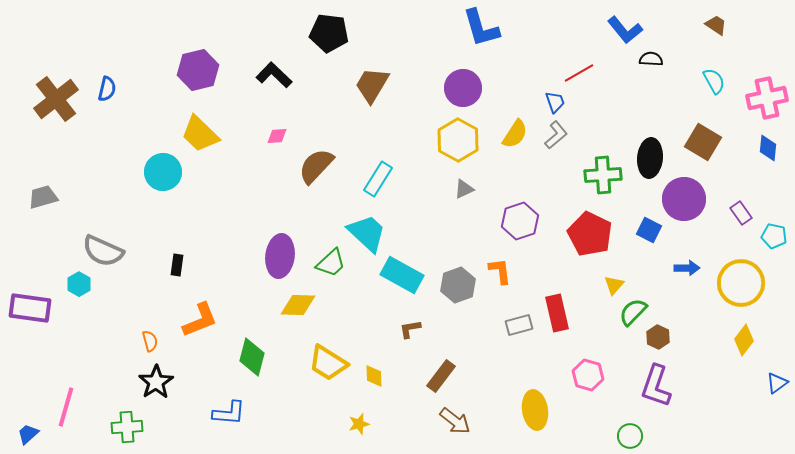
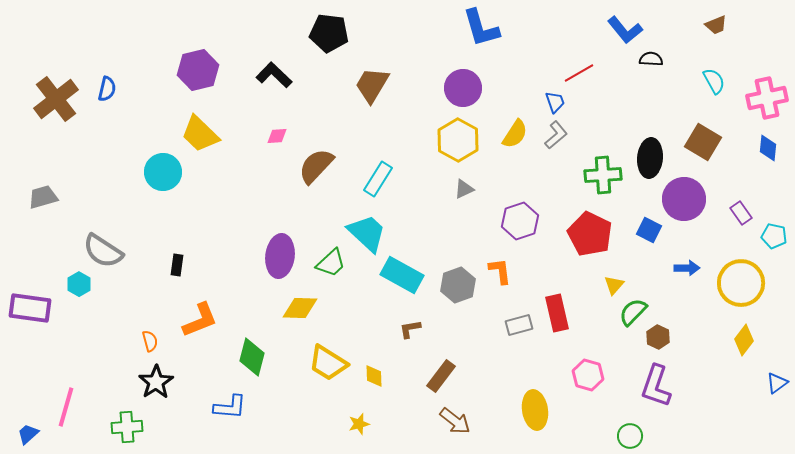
brown trapezoid at (716, 25): rotated 125 degrees clockwise
gray semicircle at (103, 251): rotated 9 degrees clockwise
yellow diamond at (298, 305): moved 2 px right, 3 px down
blue L-shape at (229, 413): moved 1 px right, 6 px up
